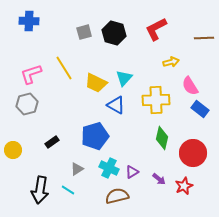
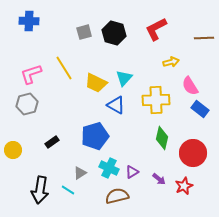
gray triangle: moved 3 px right, 4 px down
